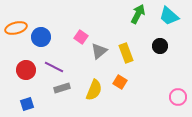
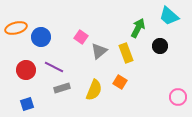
green arrow: moved 14 px down
